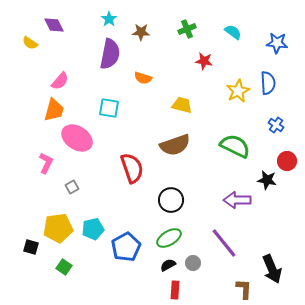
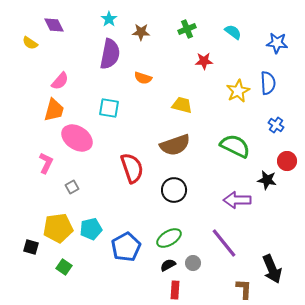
red star: rotated 12 degrees counterclockwise
black circle: moved 3 px right, 10 px up
cyan pentagon: moved 2 px left
